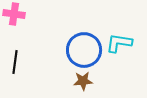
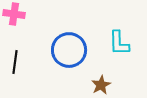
cyan L-shape: rotated 100 degrees counterclockwise
blue circle: moved 15 px left
brown star: moved 18 px right, 4 px down; rotated 24 degrees counterclockwise
